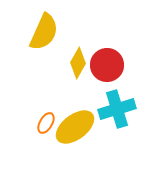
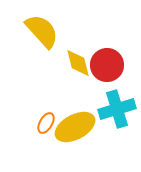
yellow semicircle: moved 2 px left, 1 px up; rotated 66 degrees counterclockwise
yellow diamond: rotated 44 degrees counterclockwise
yellow ellipse: rotated 9 degrees clockwise
